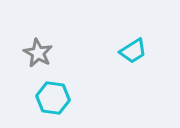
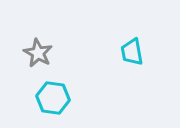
cyan trapezoid: moved 1 px left, 1 px down; rotated 112 degrees clockwise
